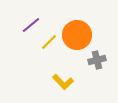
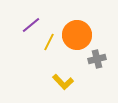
yellow line: rotated 18 degrees counterclockwise
gray cross: moved 1 px up
